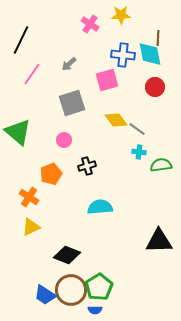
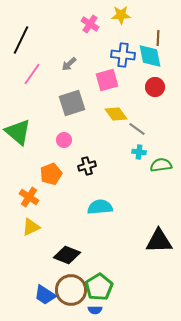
cyan diamond: moved 2 px down
yellow diamond: moved 6 px up
